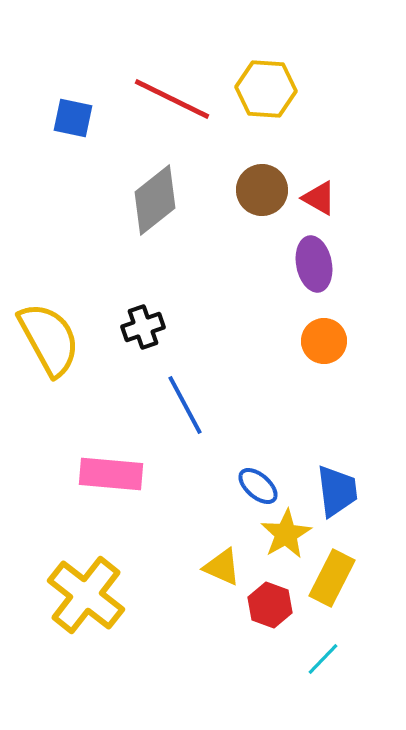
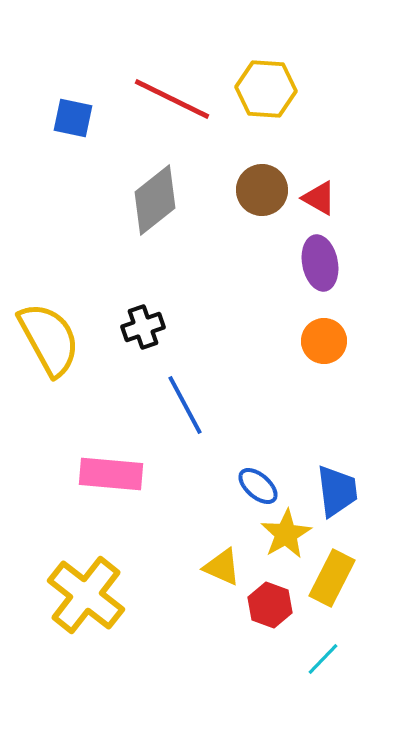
purple ellipse: moved 6 px right, 1 px up
